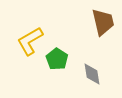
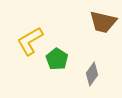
brown trapezoid: rotated 116 degrees clockwise
gray diamond: rotated 45 degrees clockwise
